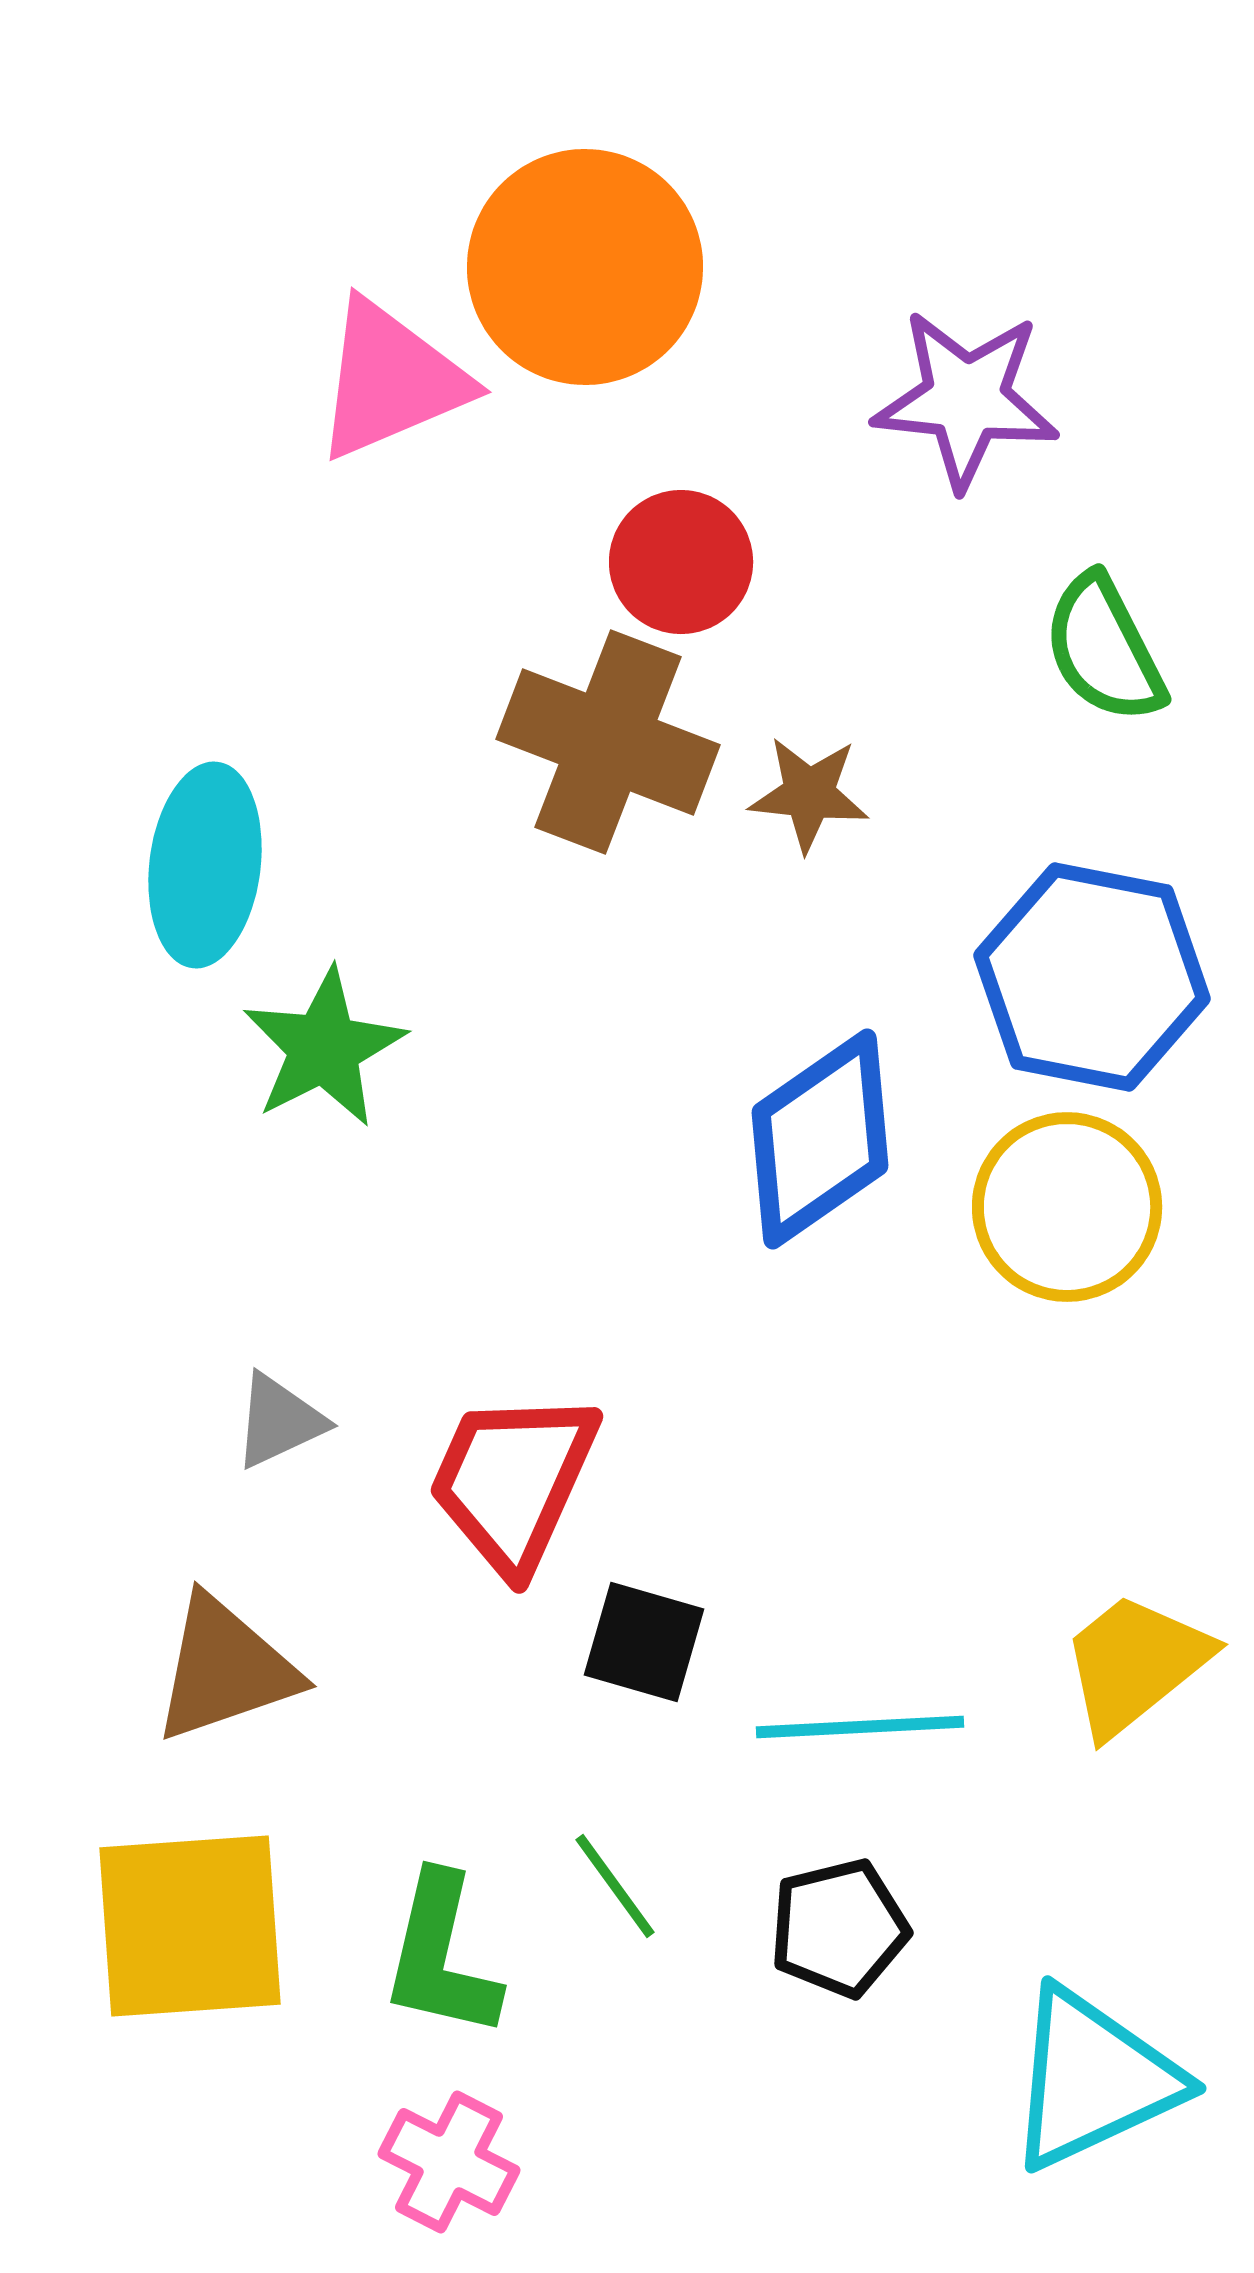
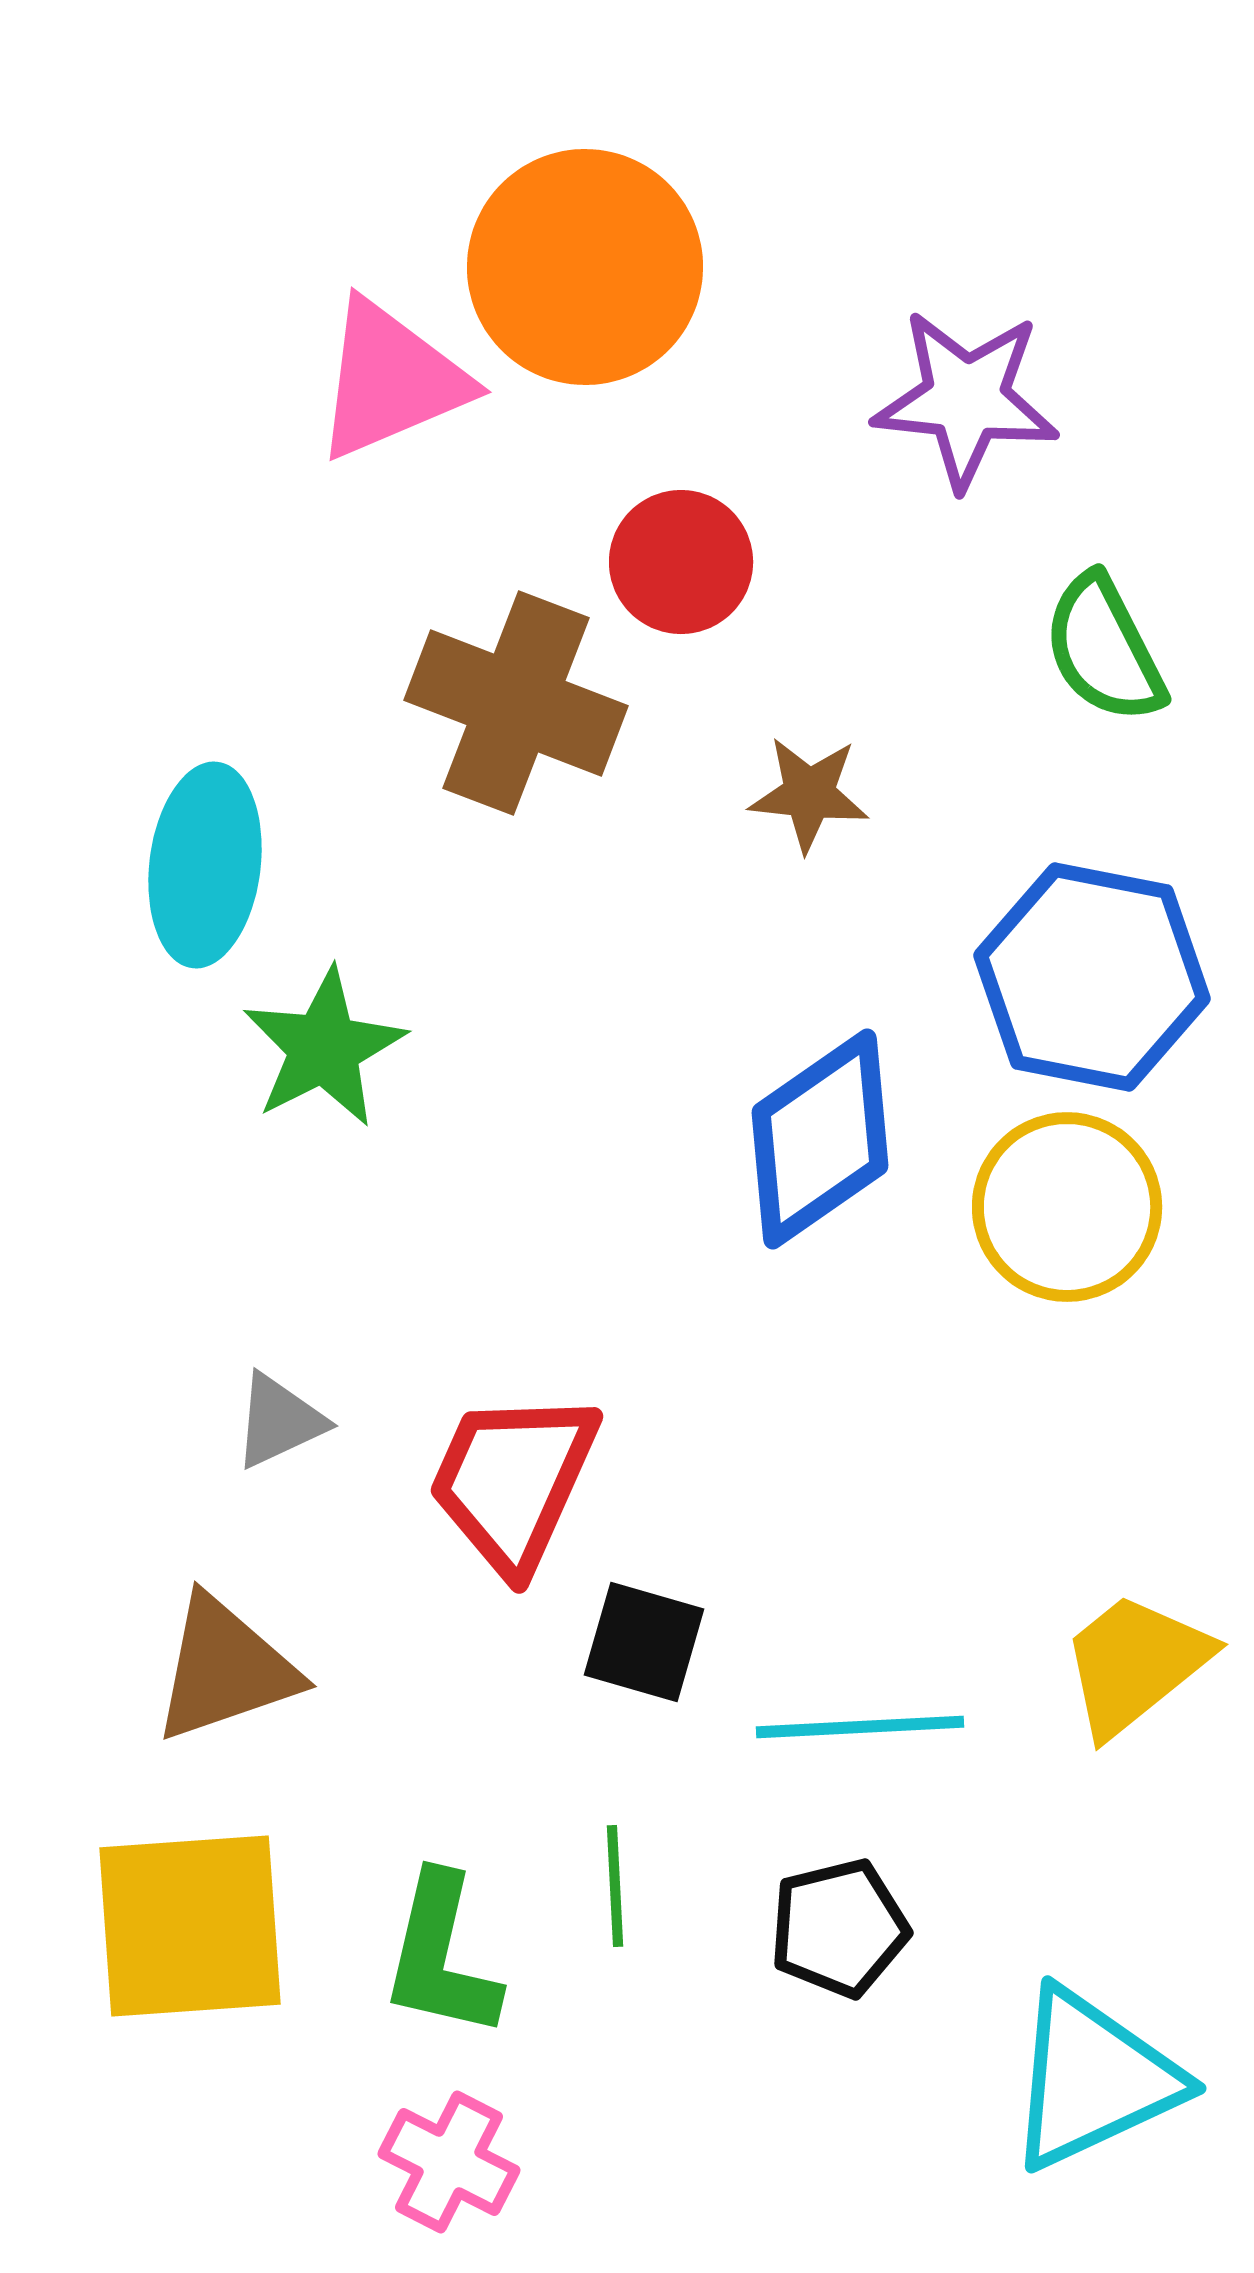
brown cross: moved 92 px left, 39 px up
green line: rotated 33 degrees clockwise
